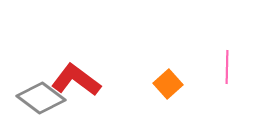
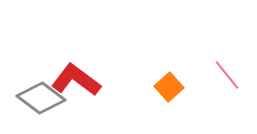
pink line: moved 8 px down; rotated 40 degrees counterclockwise
orange square: moved 1 px right, 3 px down
